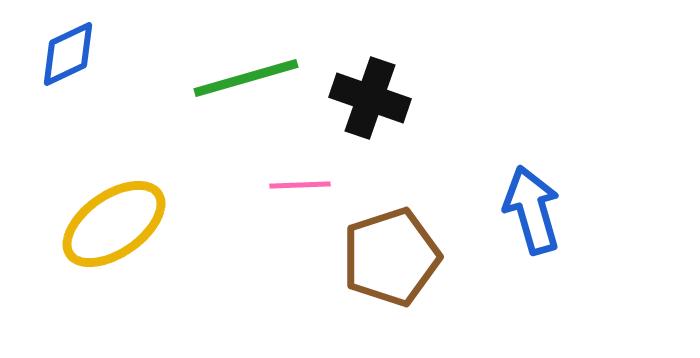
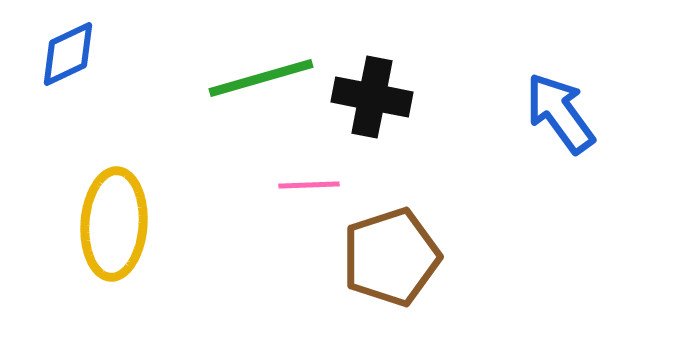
green line: moved 15 px right
black cross: moved 2 px right, 1 px up; rotated 8 degrees counterclockwise
pink line: moved 9 px right
blue arrow: moved 28 px right, 97 px up; rotated 20 degrees counterclockwise
yellow ellipse: rotated 51 degrees counterclockwise
